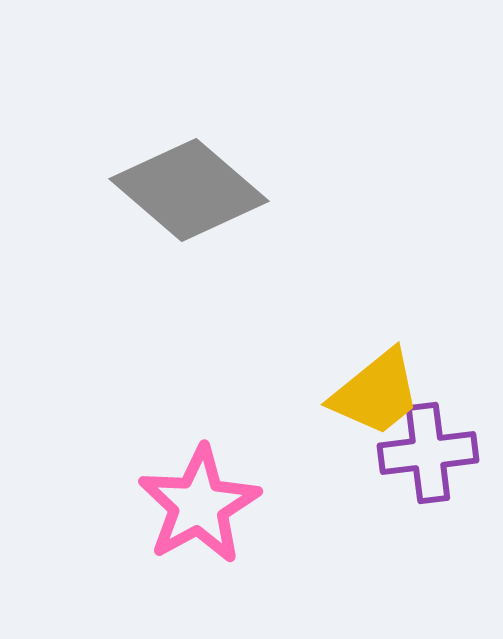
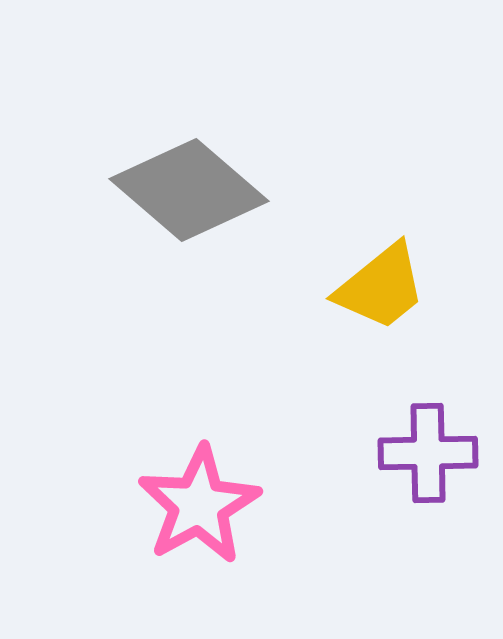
yellow trapezoid: moved 5 px right, 106 px up
purple cross: rotated 6 degrees clockwise
